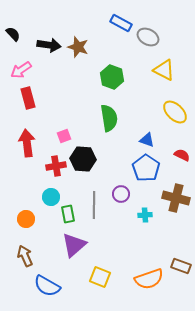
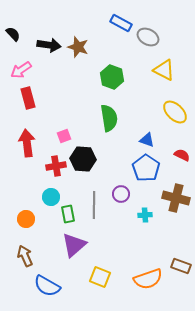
orange semicircle: moved 1 px left
